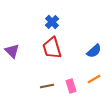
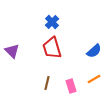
brown line: moved 3 px up; rotated 64 degrees counterclockwise
